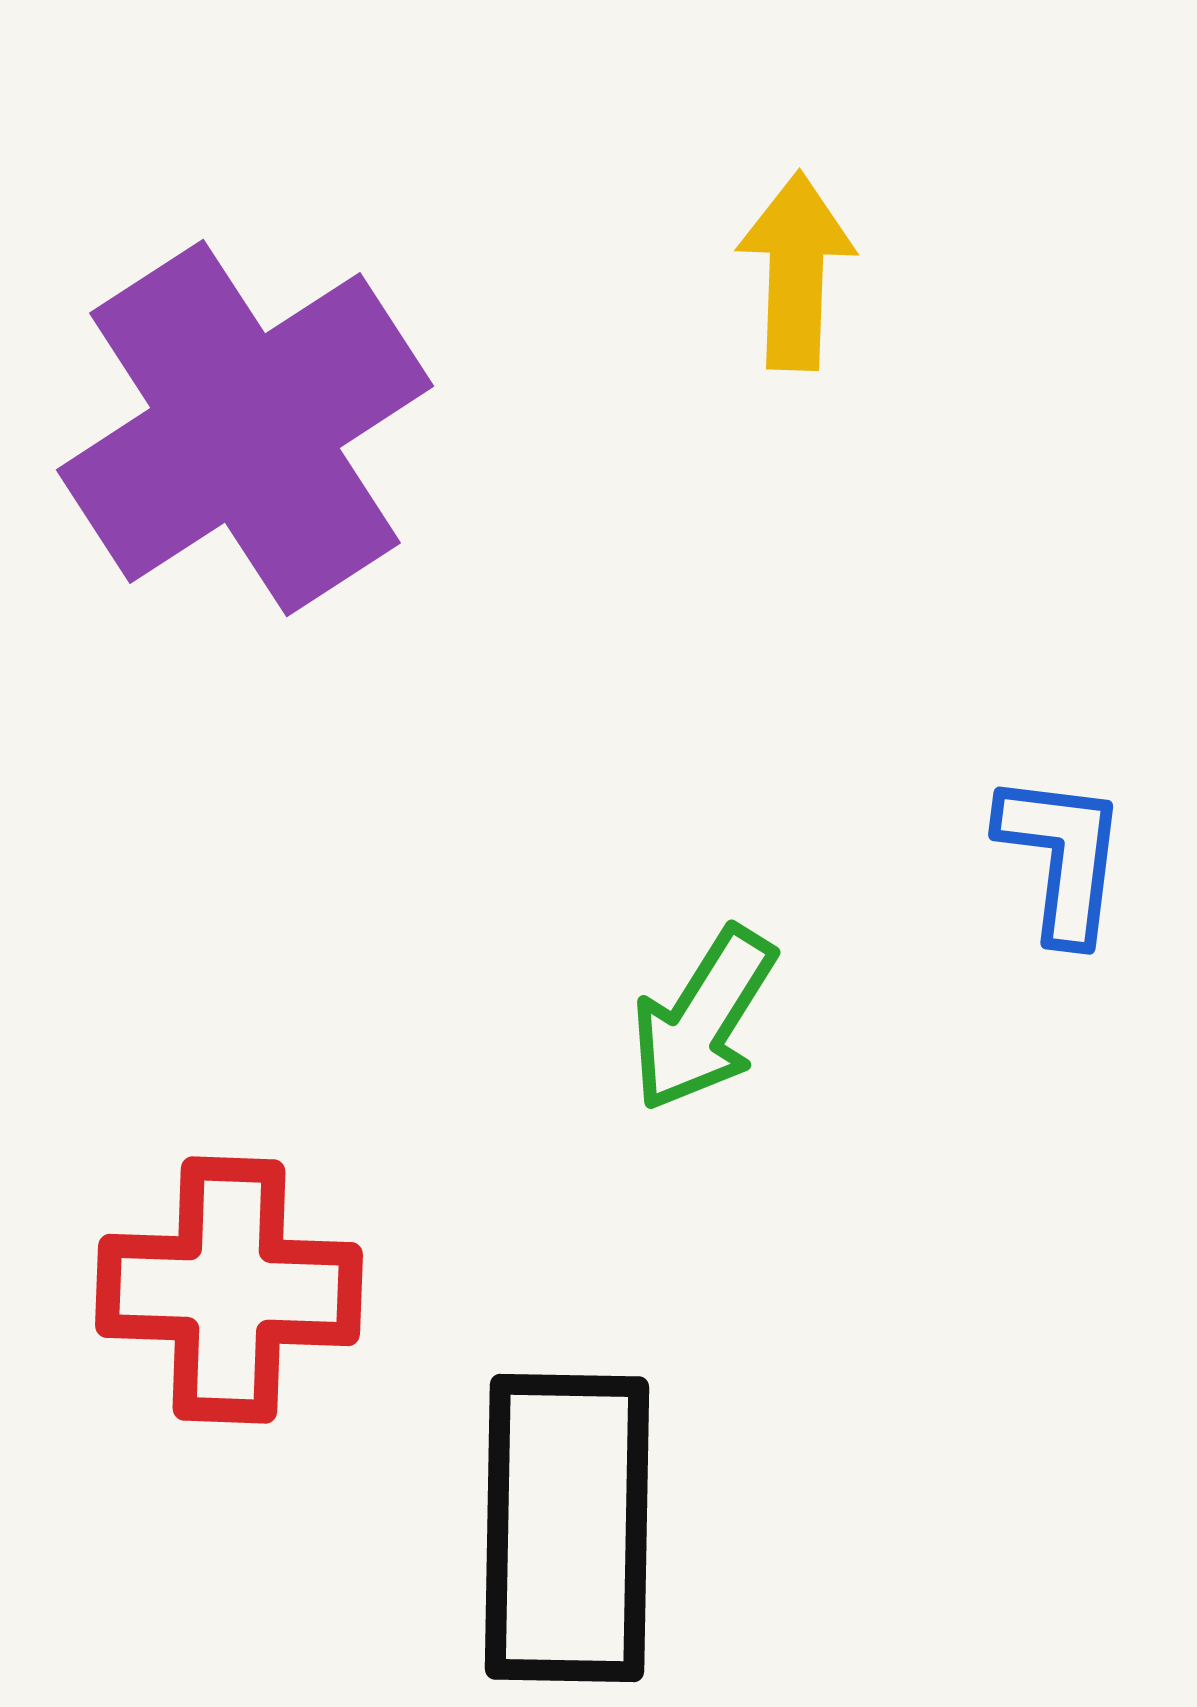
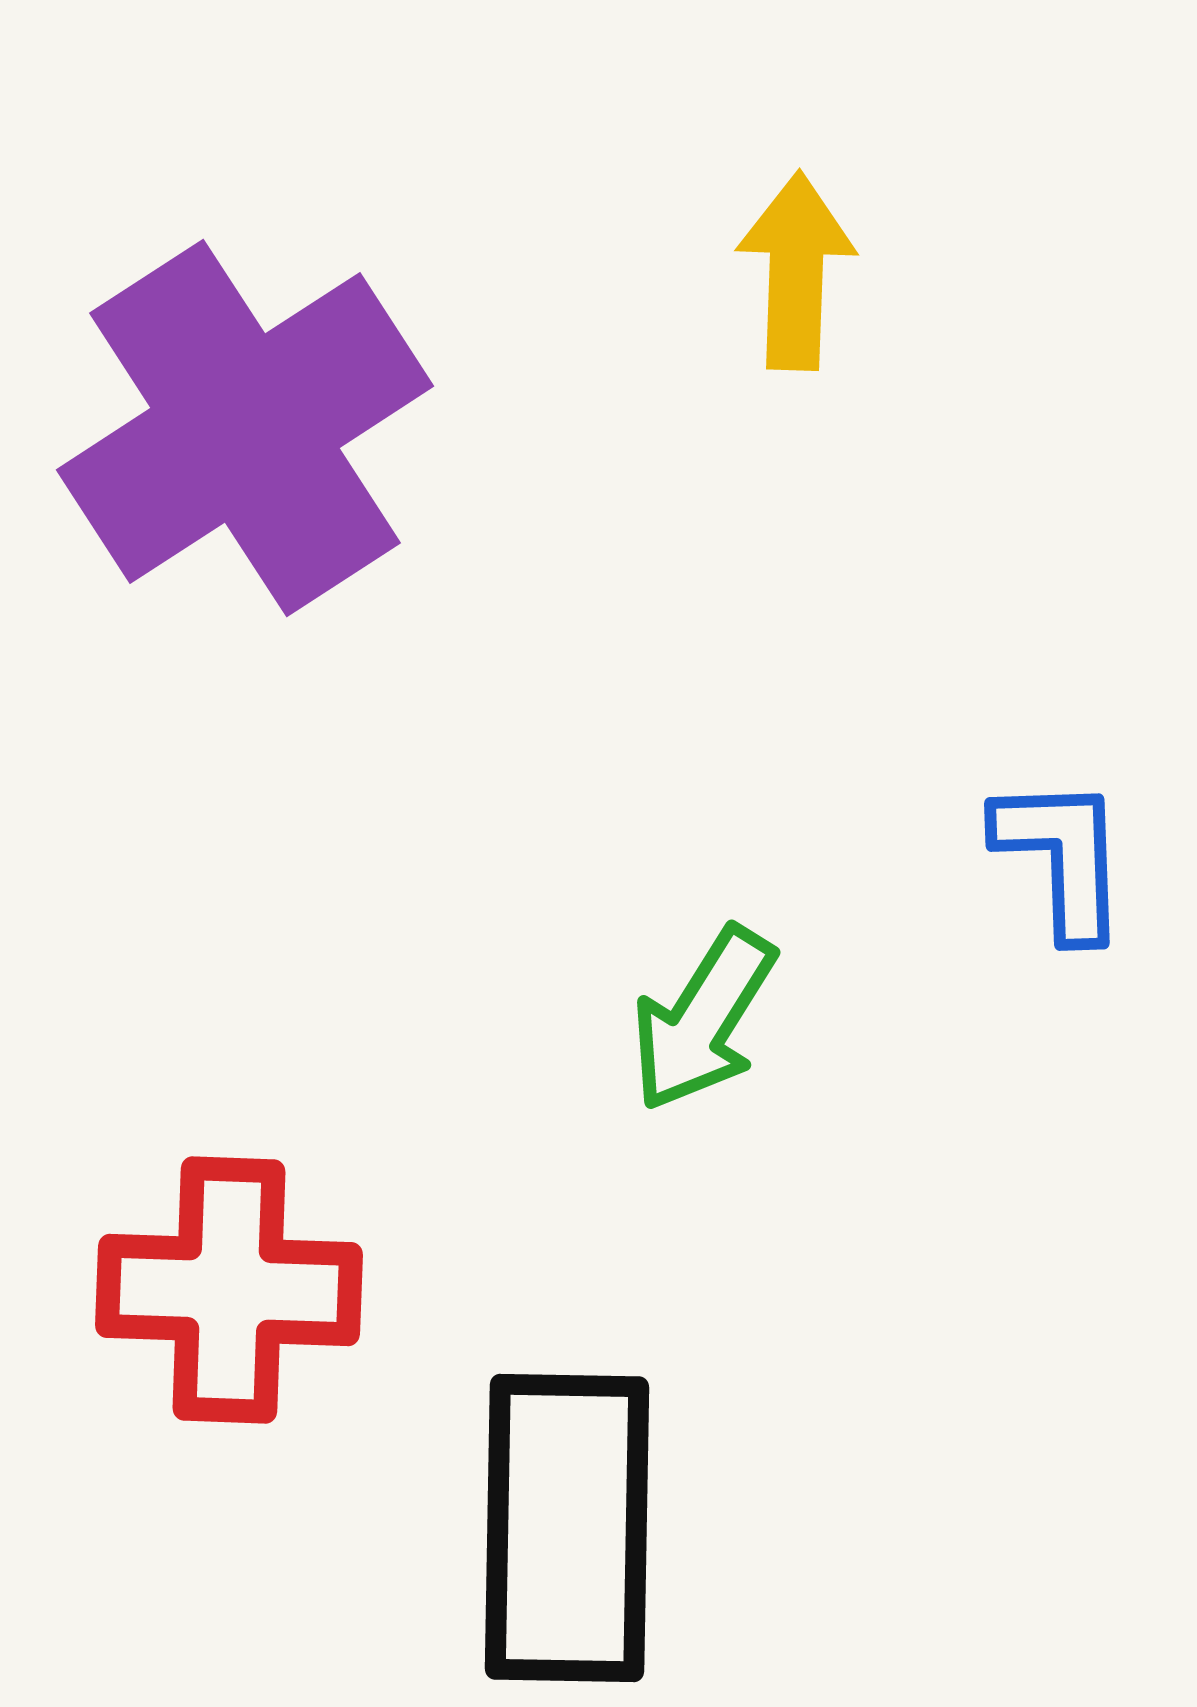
blue L-shape: rotated 9 degrees counterclockwise
